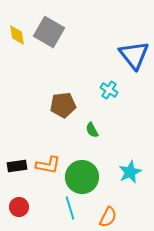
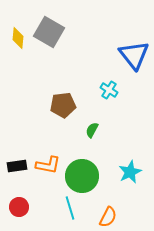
yellow diamond: moved 1 px right, 3 px down; rotated 15 degrees clockwise
green semicircle: rotated 56 degrees clockwise
green circle: moved 1 px up
